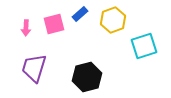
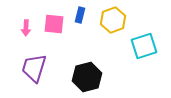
blue rectangle: moved 1 px down; rotated 35 degrees counterclockwise
pink square: rotated 20 degrees clockwise
